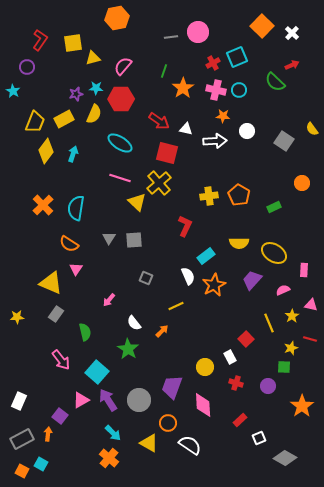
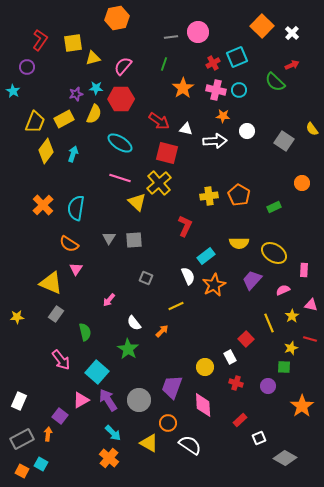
green line at (164, 71): moved 7 px up
